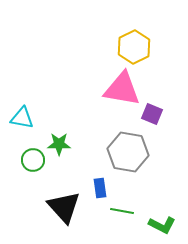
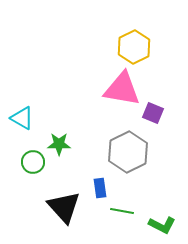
purple square: moved 1 px right, 1 px up
cyan triangle: rotated 20 degrees clockwise
gray hexagon: rotated 24 degrees clockwise
green circle: moved 2 px down
